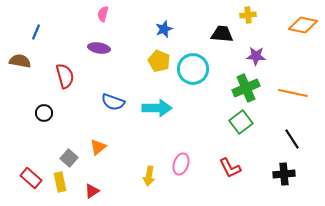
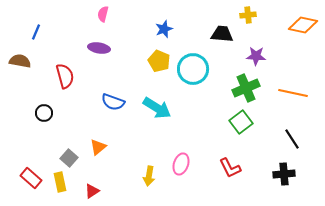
cyan arrow: rotated 32 degrees clockwise
